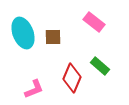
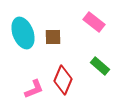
red diamond: moved 9 px left, 2 px down
